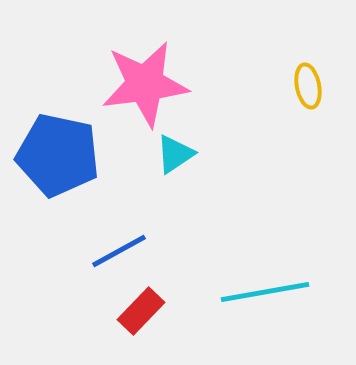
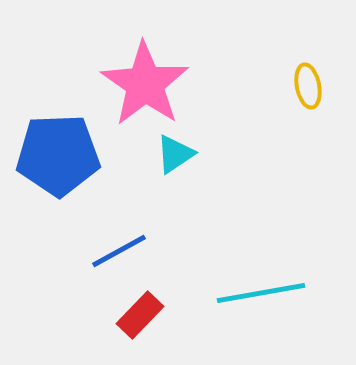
pink star: rotated 30 degrees counterclockwise
blue pentagon: rotated 14 degrees counterclockwise
cyan line: moved 4 px left, 1 px down
red rectangle: moved 1 px left, 4 px down
